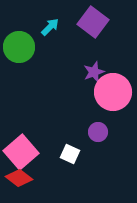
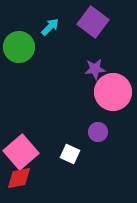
purple star: moved 1 px right, 3 px up; rotated 15 degrees clockwise
red diamond: rotated 48 degrees counterclockwise
